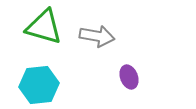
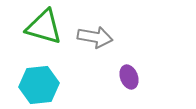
gray arrow: moved 2 px left, 1 px down
